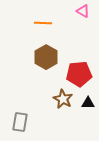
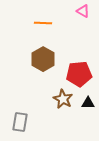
brown hexagon: moved 3 px left, 2 px down
